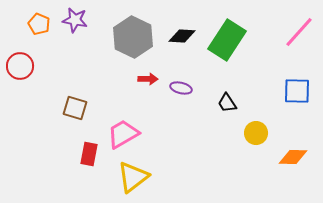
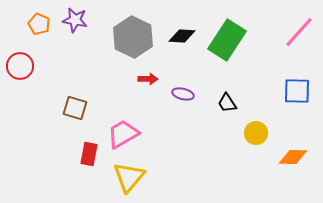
purple ellipse: moved 2 px right, 6 px down
yellow triangle: moved 4 px left; rotated 12 degrees counterclockwise
